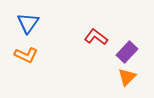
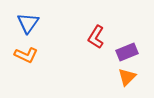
red L-shape: rotated 95 degrees counterclockwise
purple rectangle: rotated 25 degrees clockwise
